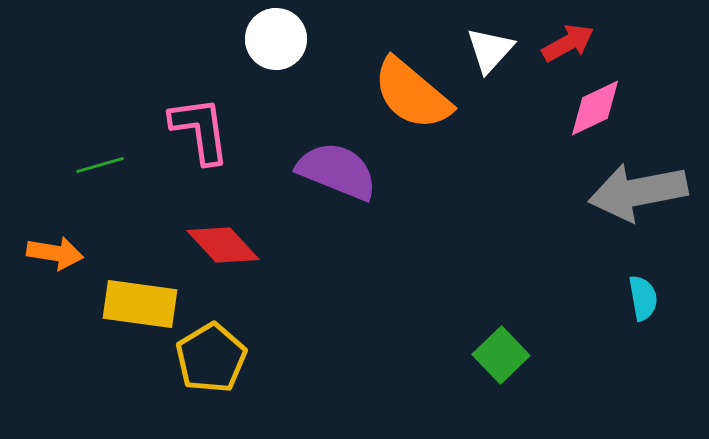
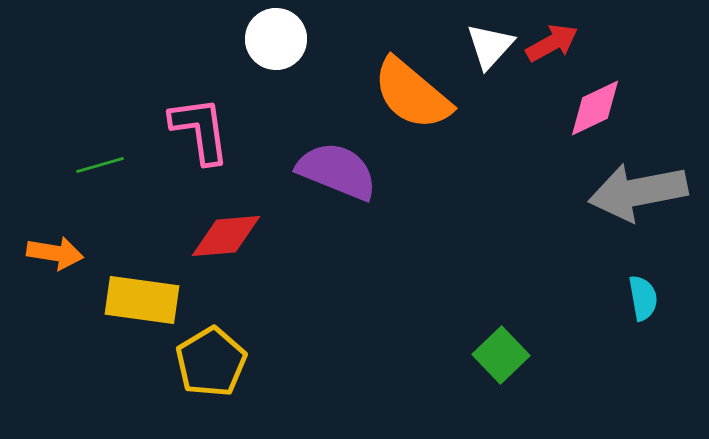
red arrow: moved 16 px left
white triangle: moved 4 px up
red diamond: moved 3 px right, 9 px up; rotated 52 degrees counterclockwise
yellow rectangle: moved 2 px right, 4 px up
yellow pentagon: moved 4 px down
